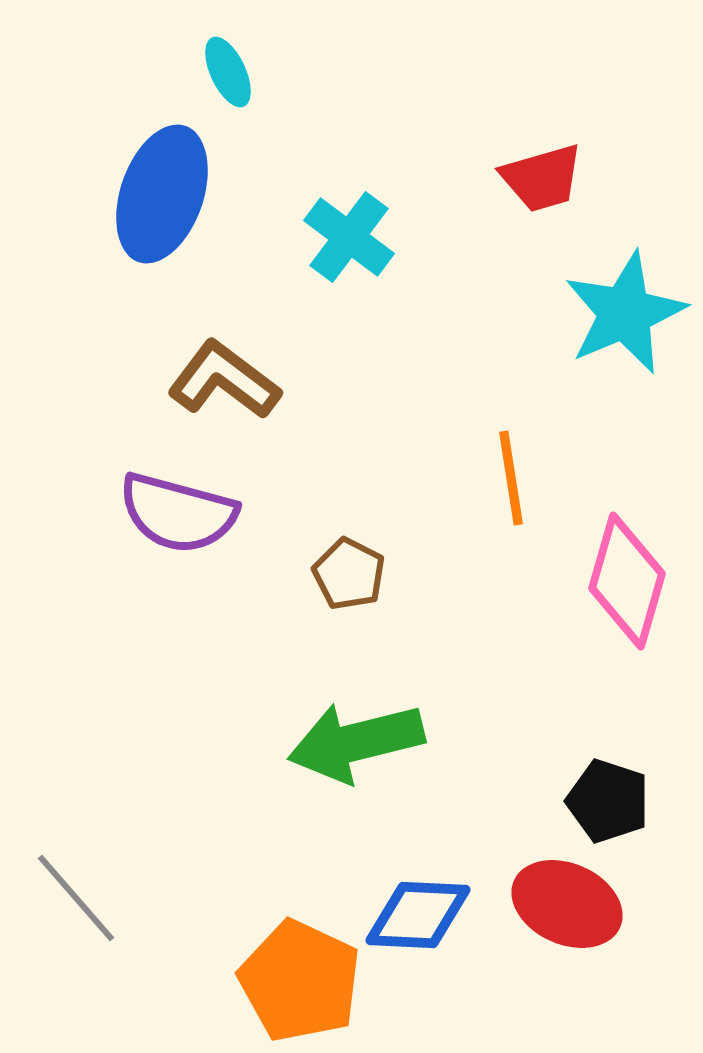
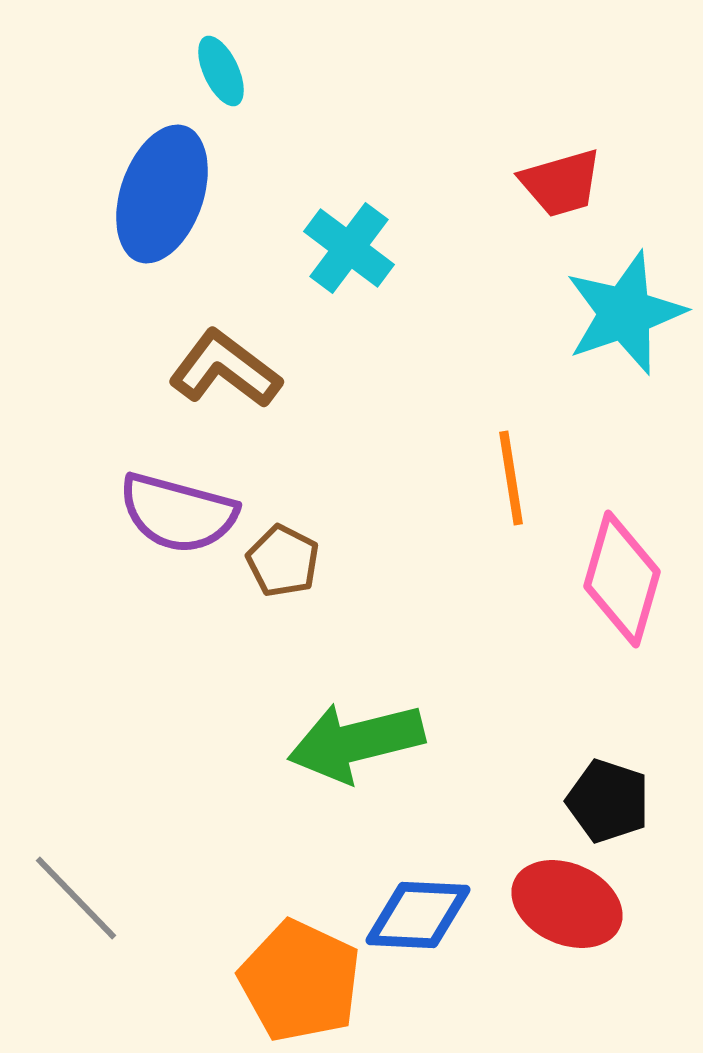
cyan ellipse: moved 7 px left, 1 px up
red trapezoid: moved 19 px right, 5 px down
cyan cross: moved 11 px down
cyan star: rotated 4 degrees clockwise
brown L-shape: moved 1 px right, 11 px up
brown pentagon: moved 66 px left, 13 px up
pink diamond: moved 5 px left, 2 px up
gray line: rotated 3 degrees counterclockwise
